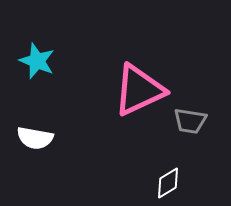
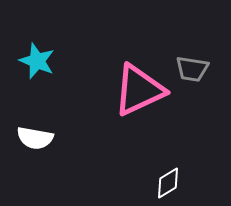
gray trapezoid: moved 2 px right, 52 px up
